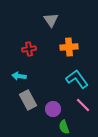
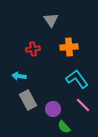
red cross: moved 4 px right
green semicircle: rotated 24 degrees counterclockwise
